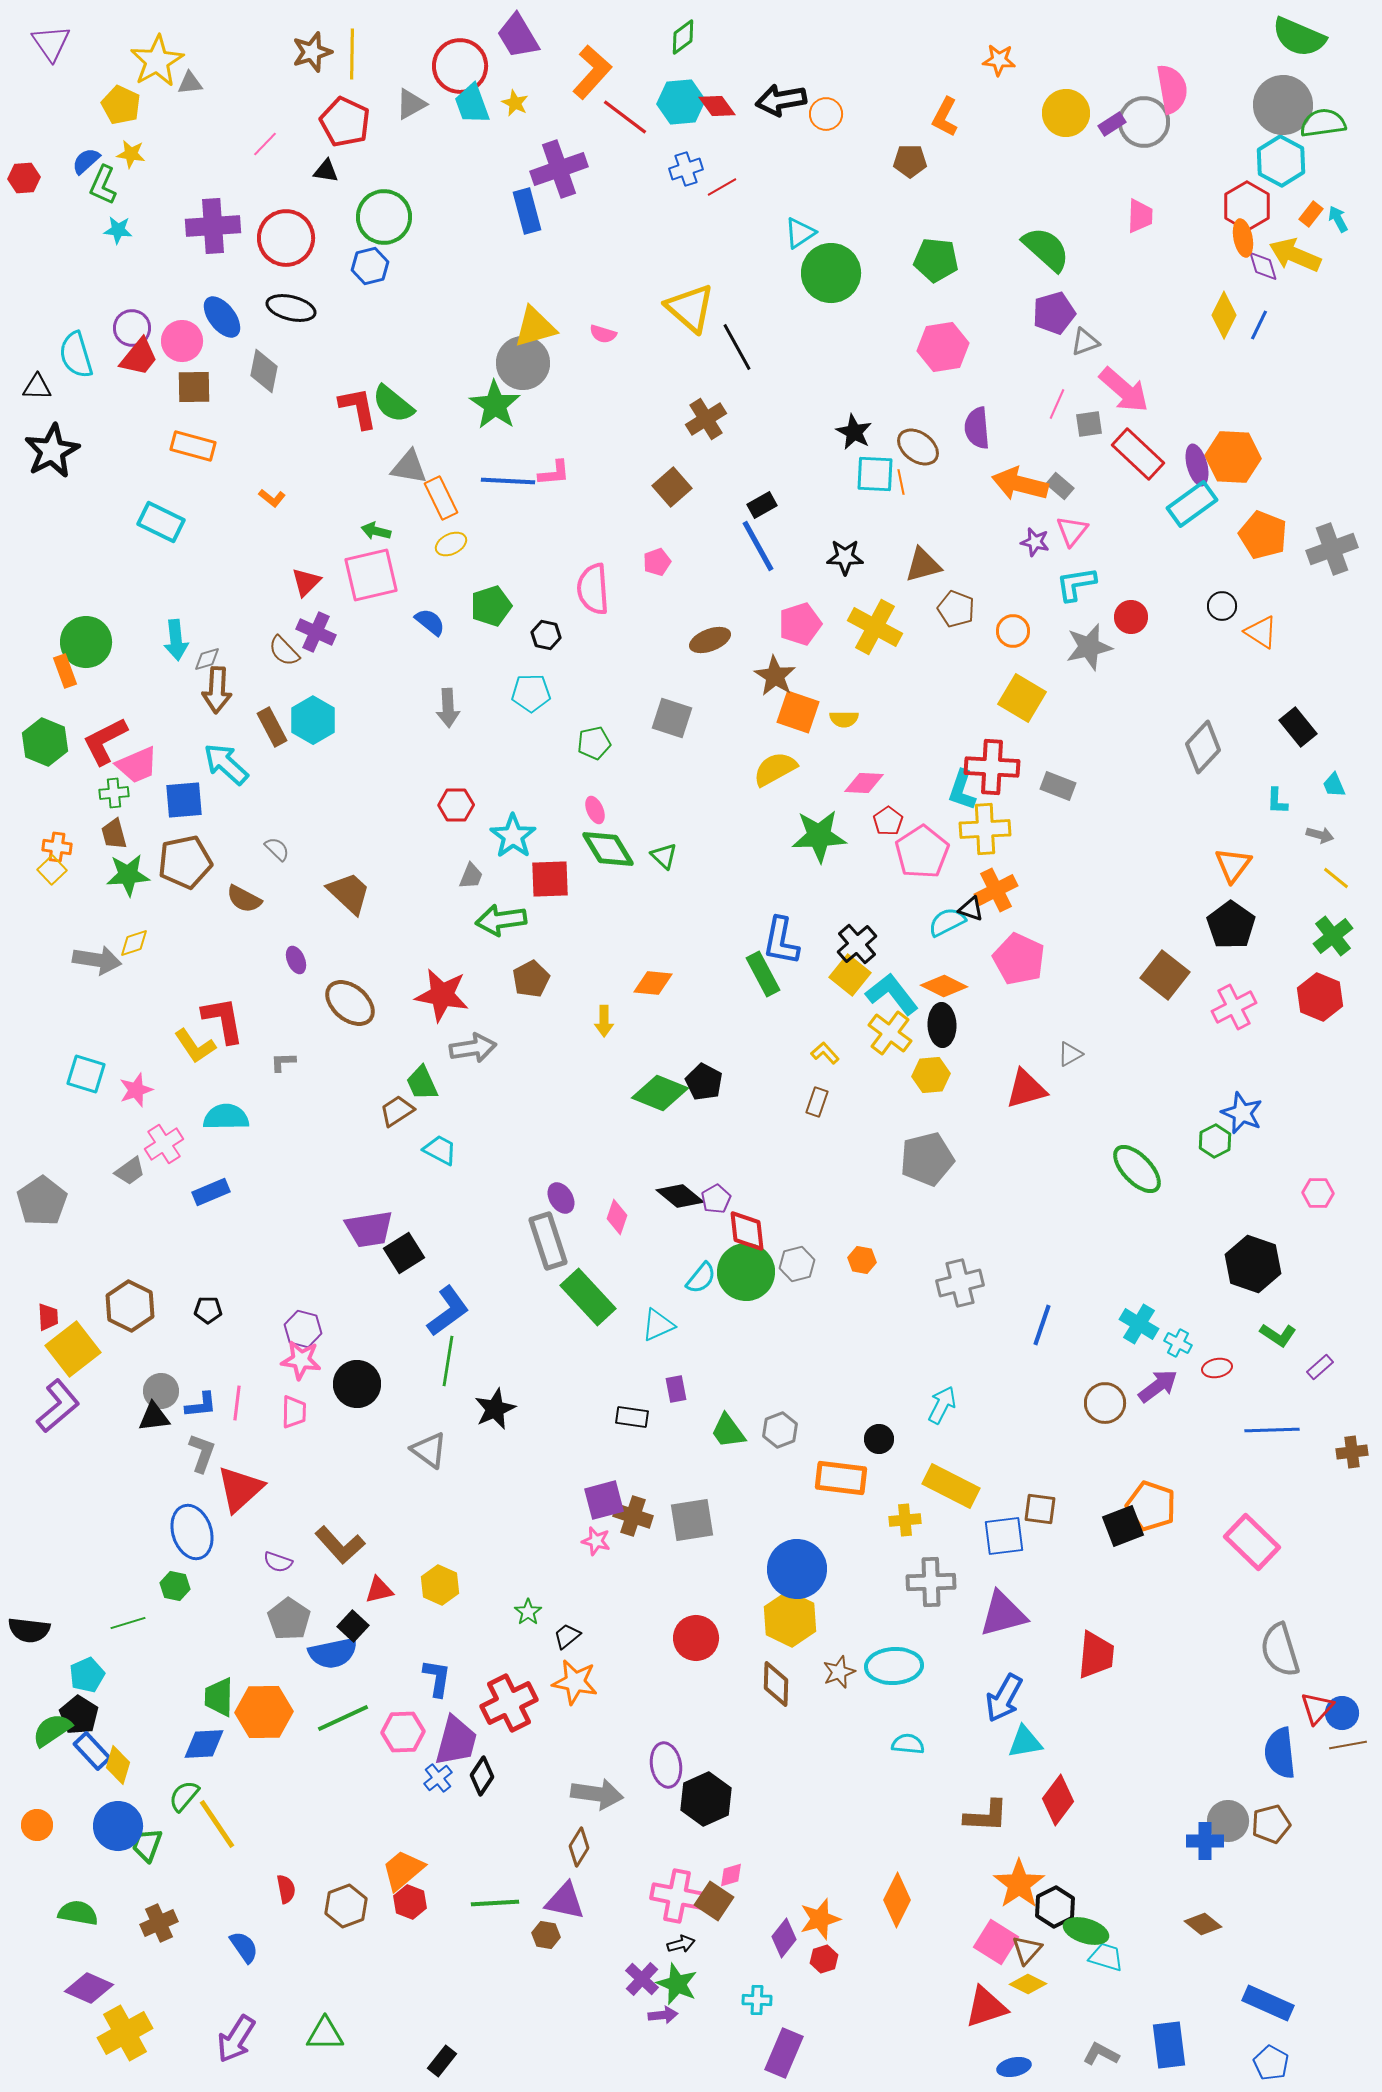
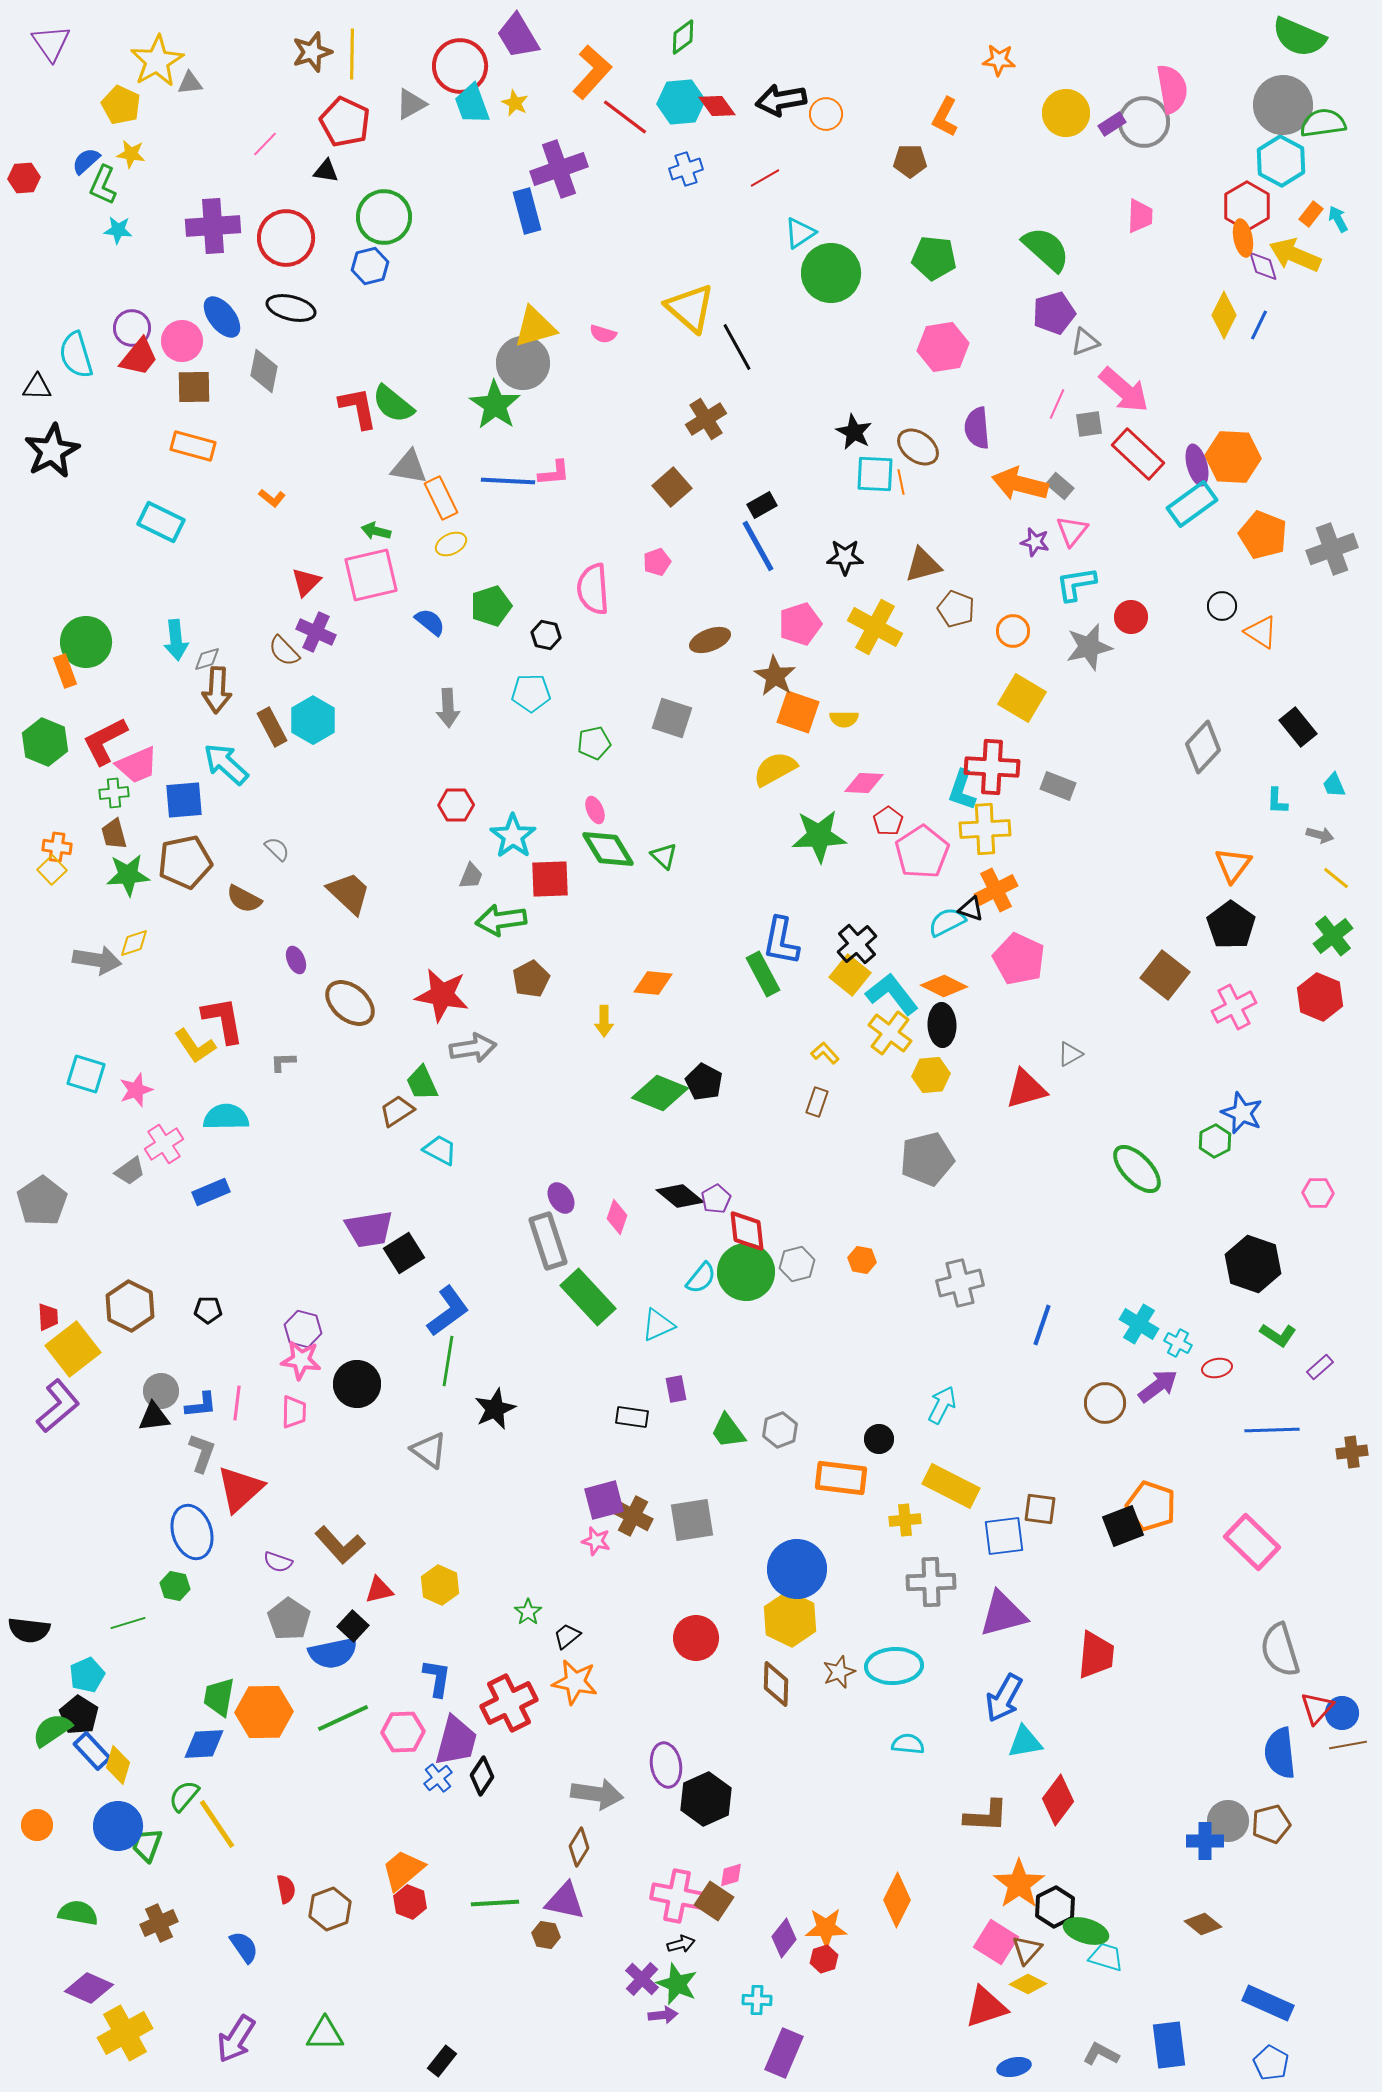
red line at (722, 187): moved 43 px right, 9 px up
green pentagon at (936, 260): moved 2 px left, 2 px up
brown cross at (633, 1516): rotated 9 degrees clockwise
green trapezoid at (219, 1697): rotated 9 degrees clockwise
brown hexagon at (346, 1906): moved 16 px left, 3 px down
orange star at (820, 1919): moved 6 px right, 9 px down; rotated 15 degrees clockwise
